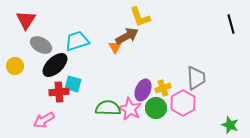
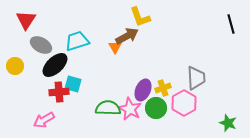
pink hexagon: moved 1 px right
green star: moved 2 px left, 2 px up
